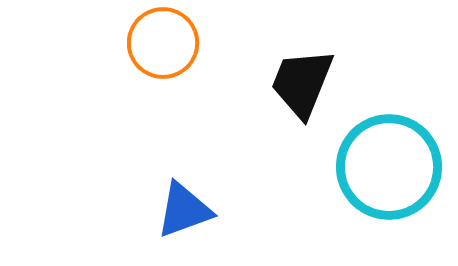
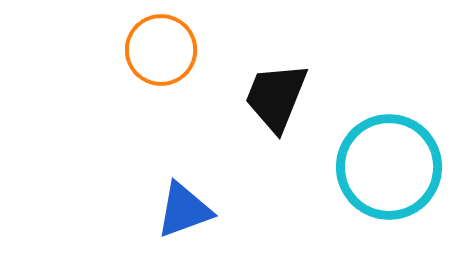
orange circle: moved 2 px left, 7 px down
black trapezoid: moved 26 px left, 14 px down
